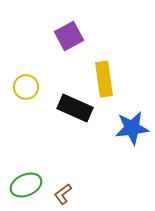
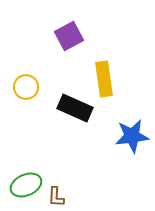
blue star: moved 8 px down
brown L-shape: moved 7 px left, 3 px down; rotated 50 degrees counterclockwise
